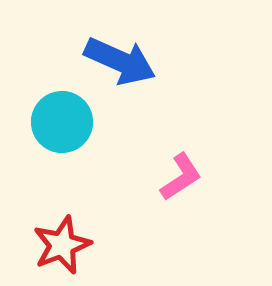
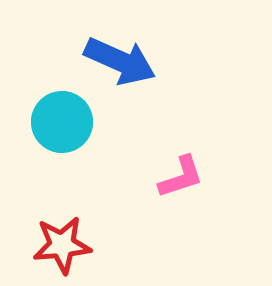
pink L-shape: rotated 15 degrees clockwise
red star: rotated 16 degrees clockwise
